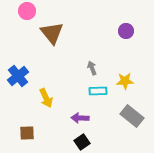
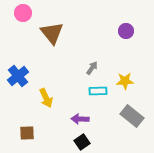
pink circle: moved 4 px left, 2 px down
gray arrow: rotated 56 degrees clockwise
purple arrow: moved 1 px down
